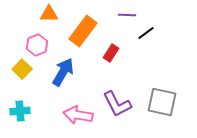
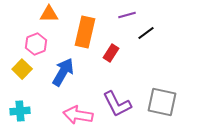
purple line: rotated 18 degrees counterclockwise
orange rectangle: moved 2 px right, 1 px down; rotated 24 degrees counterclockwise
pink hexagon: moved 1 px left, 1 px up
